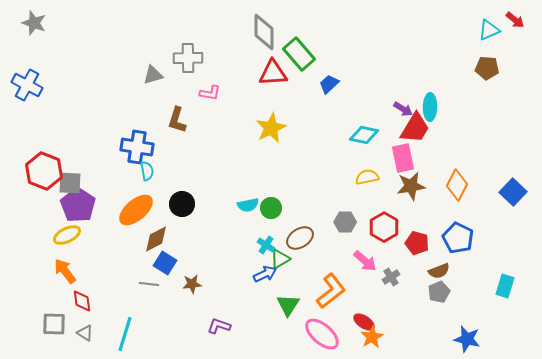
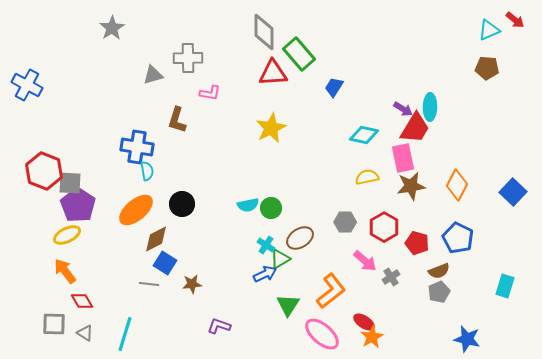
gray star at (34, 23): moved 78 px right, 5 px down; rotated 20 degrees clockwise
blue trapezoid at (329, 84): moved 5 px right, 3 px down; rotated 15 degrees counterclockwise
red diamond at (82, 301): rotated 25 degrees counterclockwise
